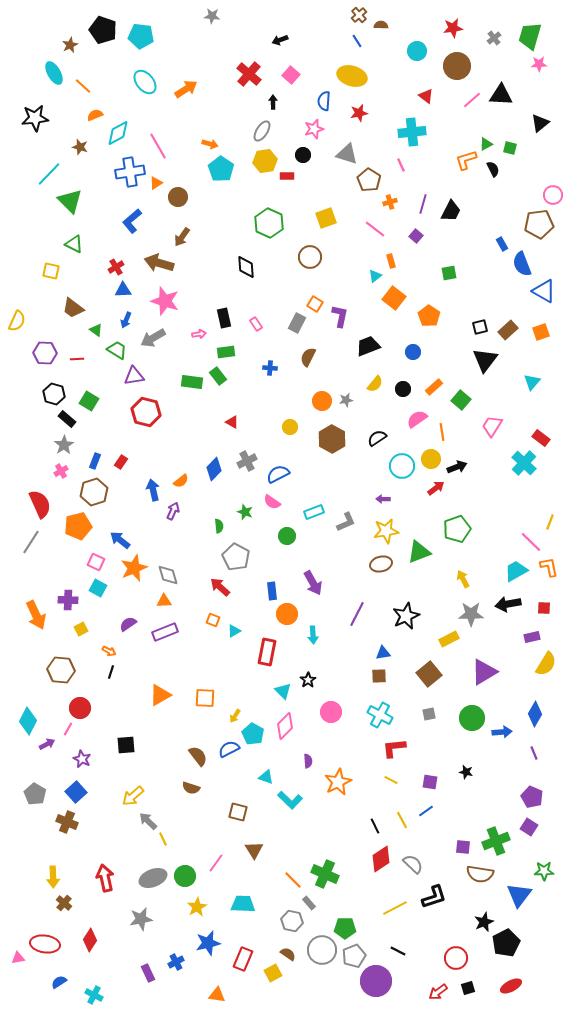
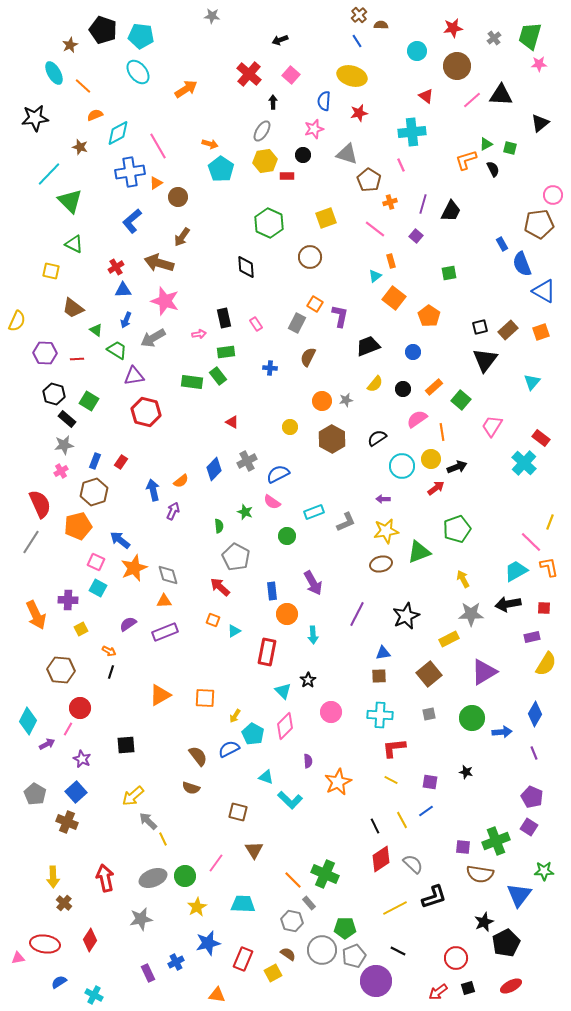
cyan ellipse at (145, 82): moved 7 px left, 10 px up
gray star at (64, 445): rotated 24 degrees clockwise
cyan cross at (380, 715): rotated 25 degrees counterclockwise
